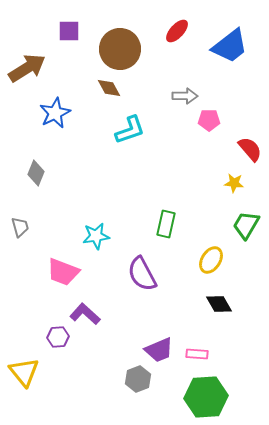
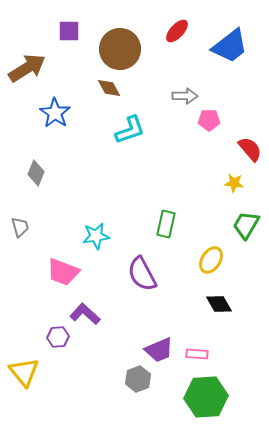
blue star: rotated 12 degrees counterclockwise
